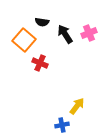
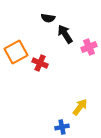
black semicircle: moved 6 px right, 4 px up
pink cross: moved 14 px down
orange square: moved 8 px left, 12 px down; rotated 20 degrees clockwise
yellow arrow: moved 3 px right, 1 px down
blue cross: moved 2 px down
